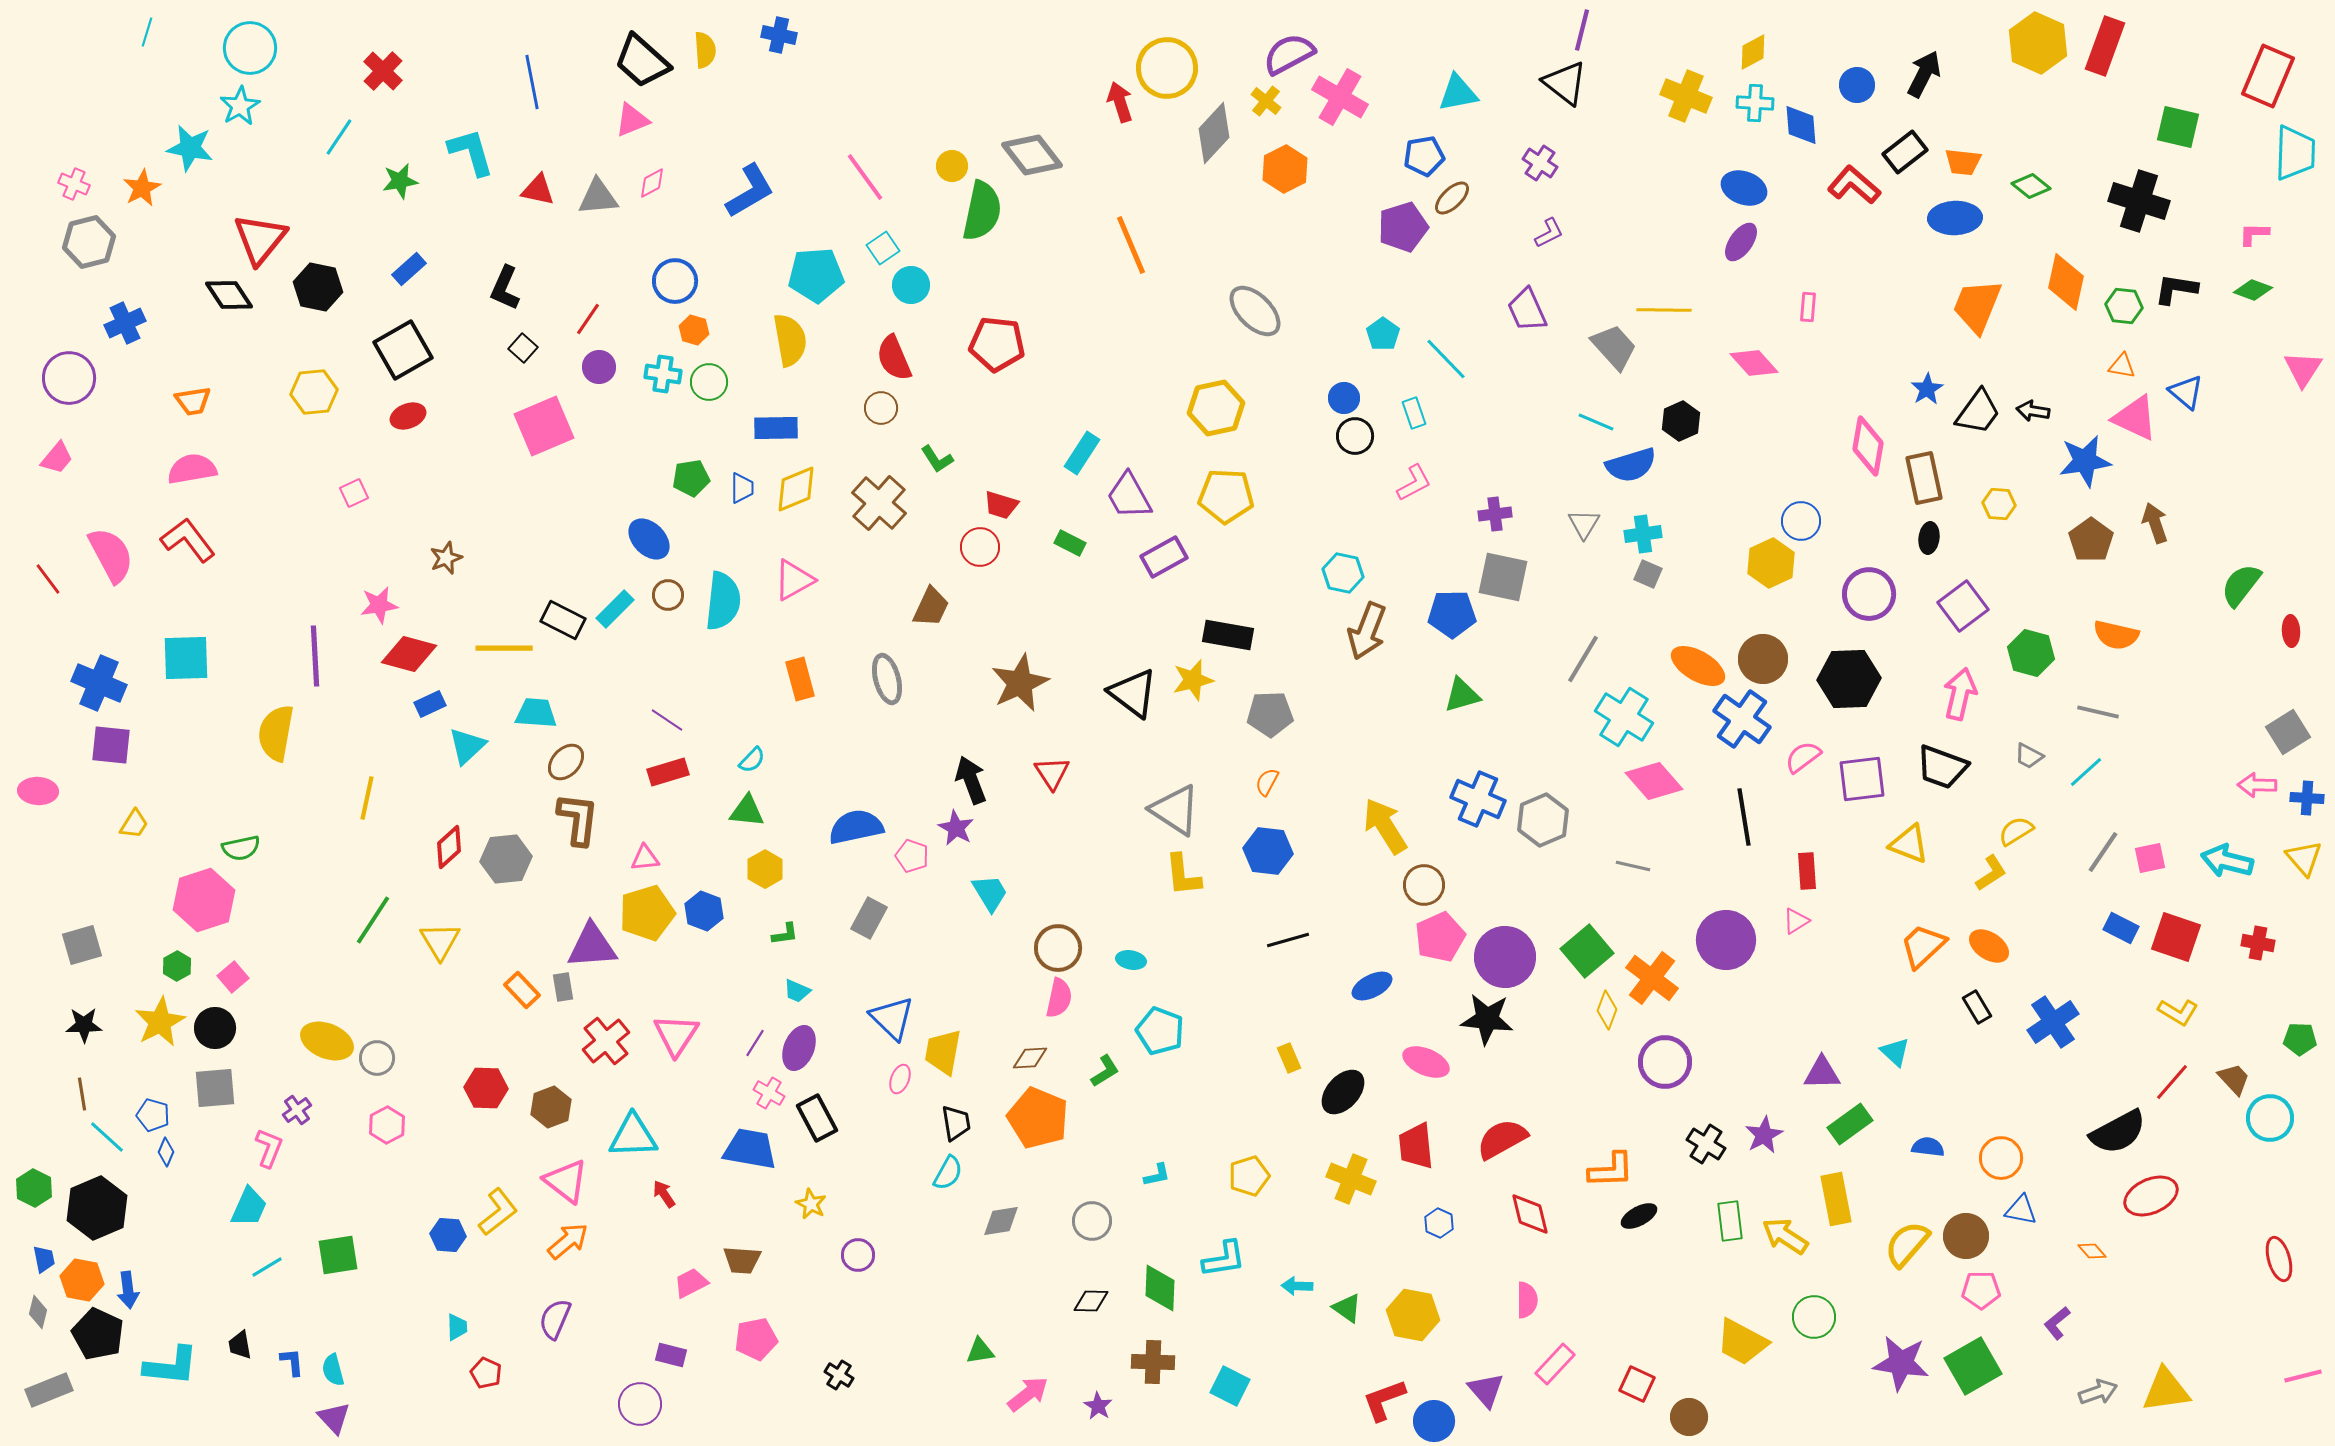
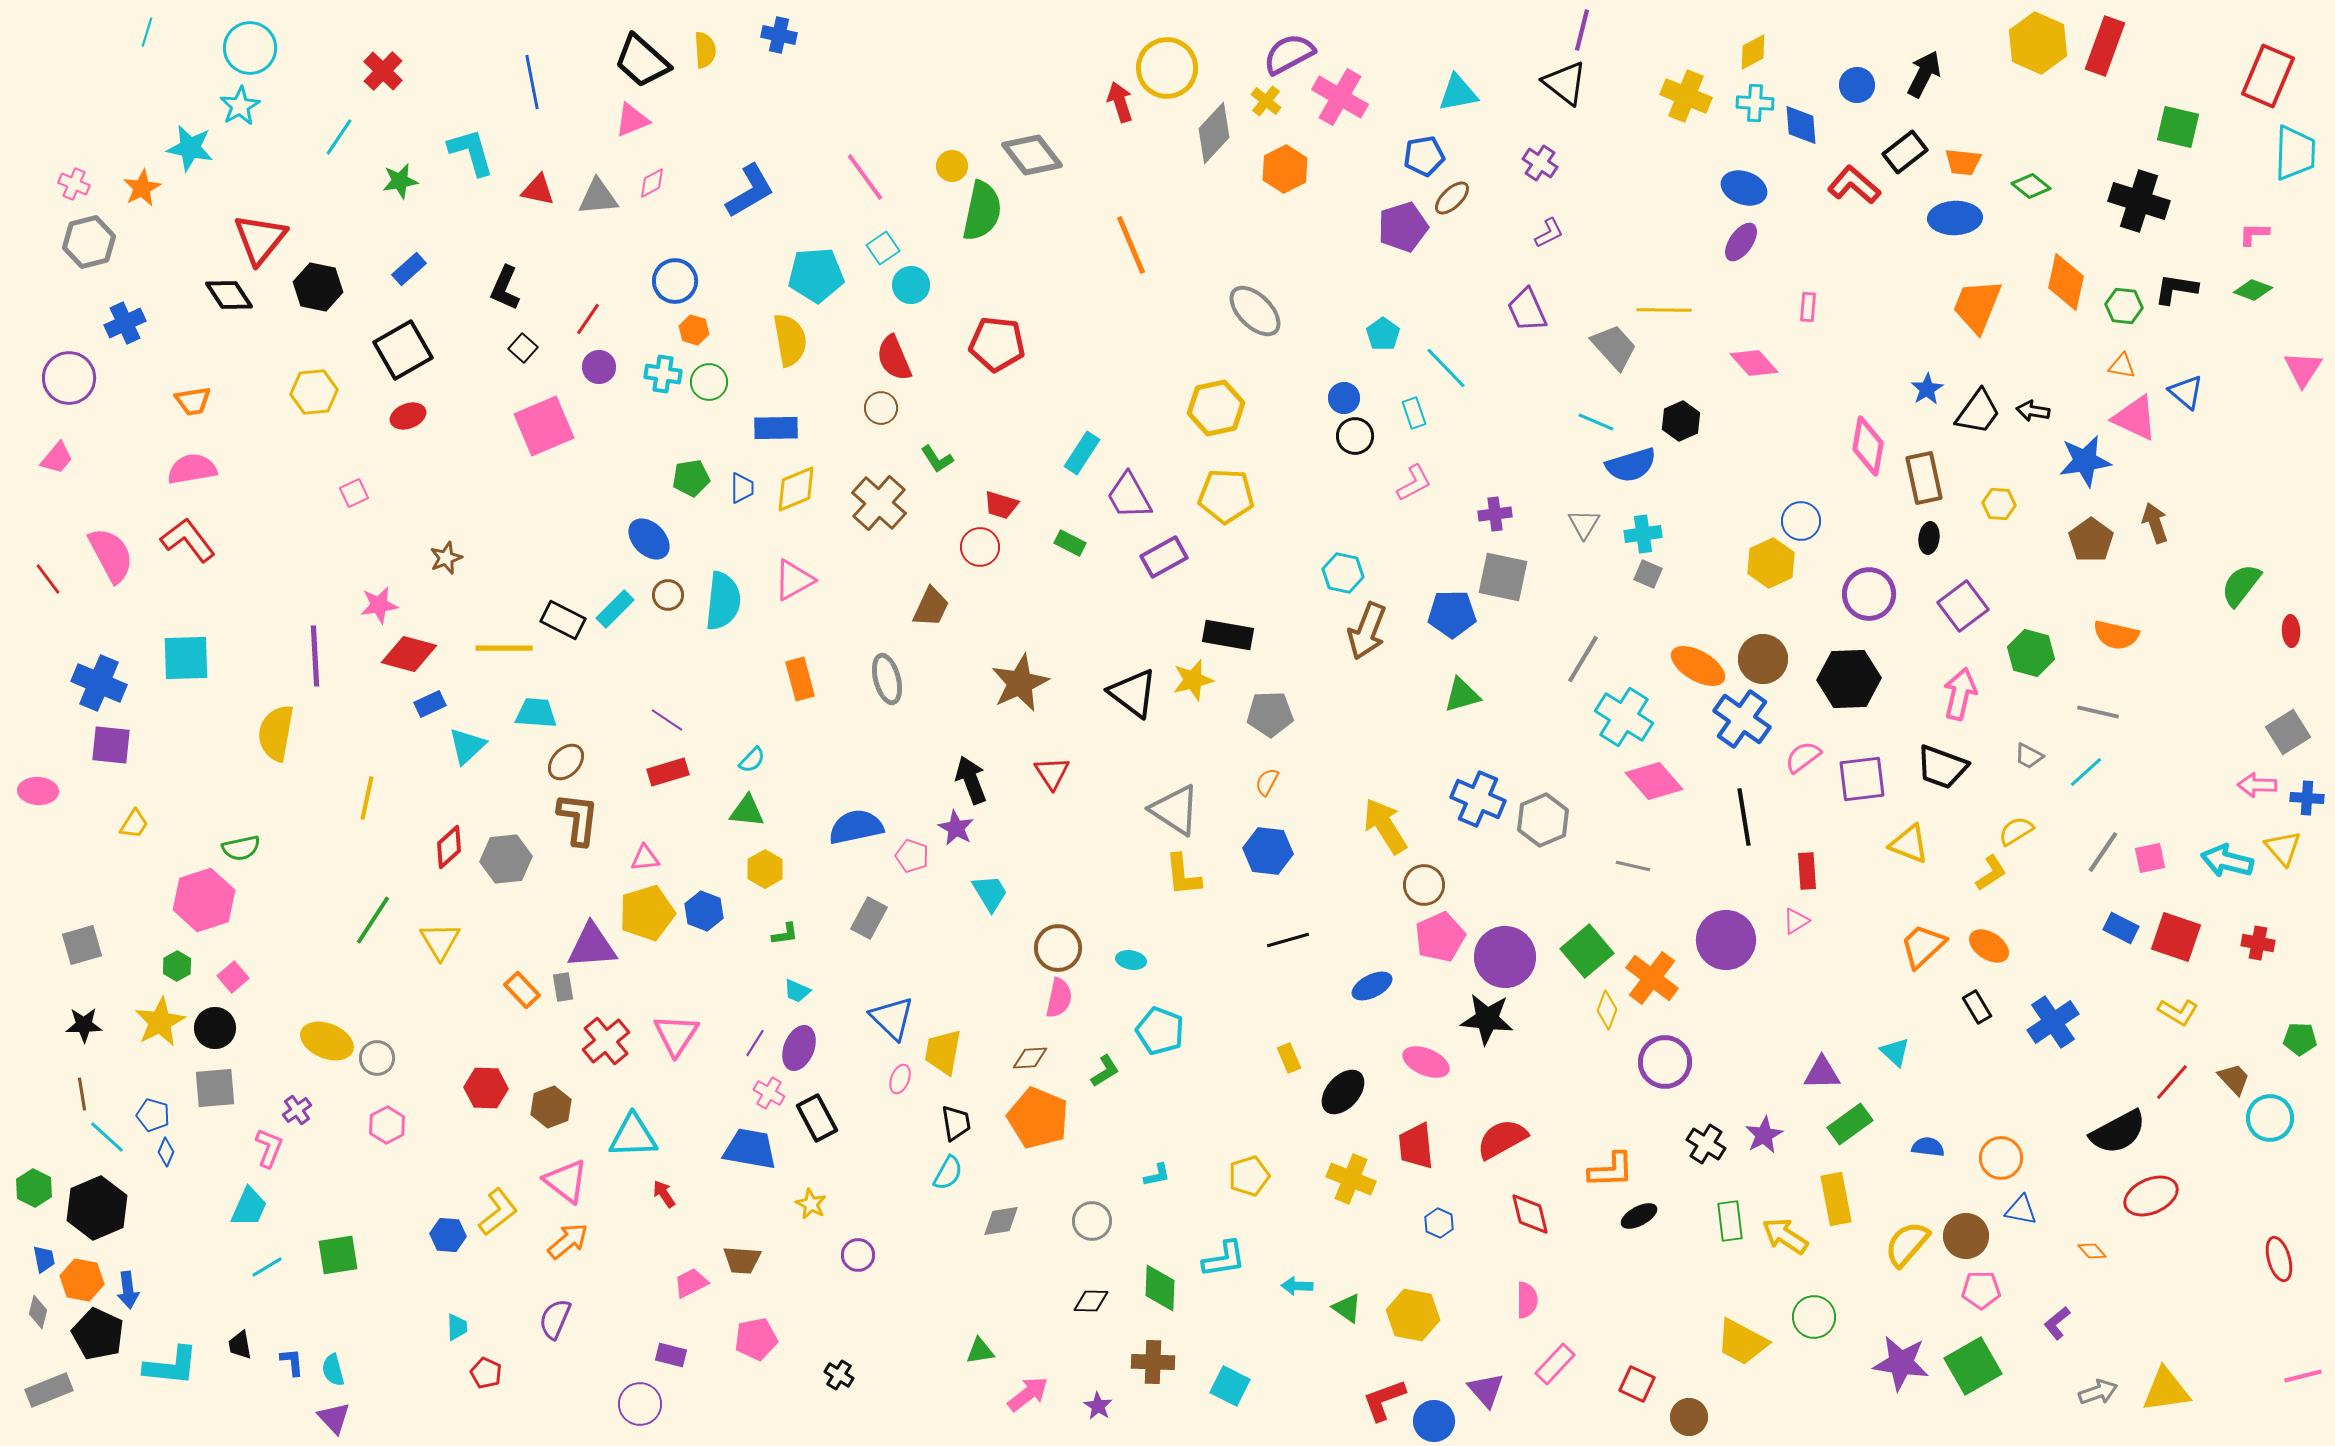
cyan line at (1446, 359): moved 9 px down
yellow triangle at (2304, 858): moved 21 px left, 10 px up
